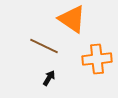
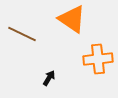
brown line: moved 22 px left, 12 px up
orange cross: moved 1 px right
